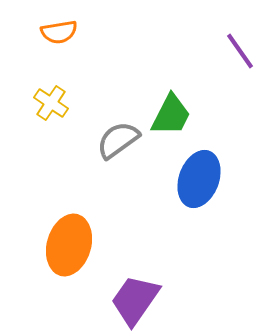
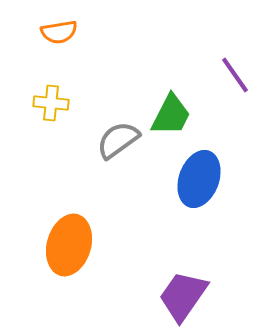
purple line: moved 5 px left, 24 px down
yellow cross: rotated 28 degrees counterclockwise
purple trapezoid: moved 48 px right, 4 px up
